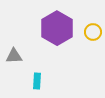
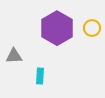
yellow circle: moved 1 px left, 4 px up
cyan rectangle: moved 3 px right, 5 px up
